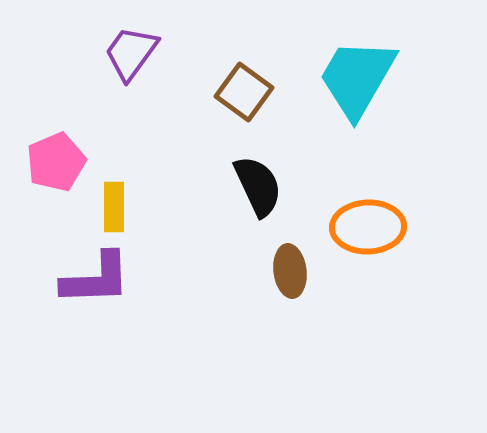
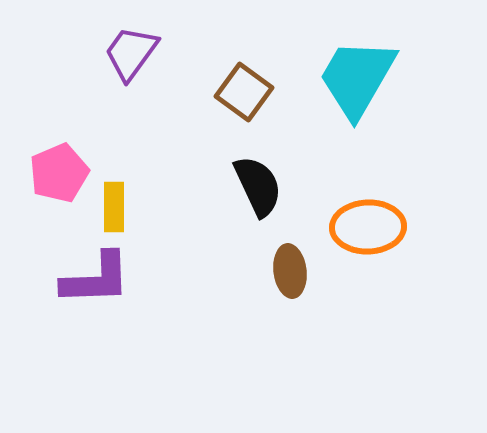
pink pentagon: moved 3 px right, 11 px down
